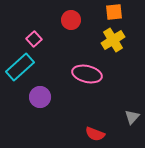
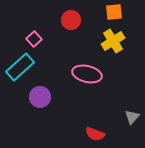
yellow cross: moved 1 px down
